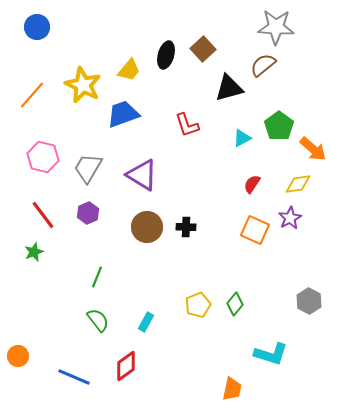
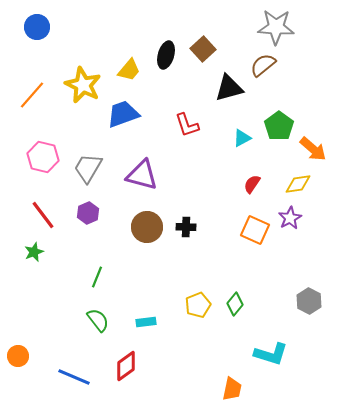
purple triangle: rotated 16 degrees counterclockwise
cyan rectangle: rotated 54 degrees clockwise
